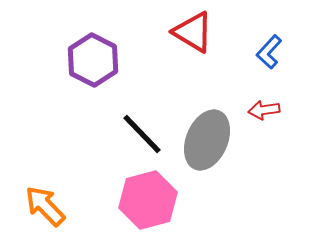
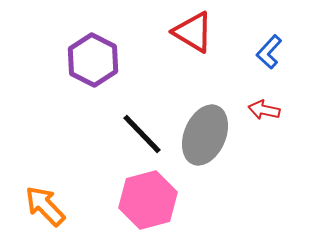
red arrow: rotated 20 degrees clockwise
gray ellipse: moved 2 px left, 5 px up
